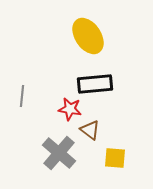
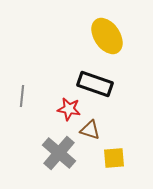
yellow ellipse: moved 19 px right
black rectangle: rotated 24 degrees clockwise
red star: moved 1 px left
brown triangle: rotated 20 degrees counterclockwise
yellow square: moved 1 px left; rotated 10 degrees counterclockwise
